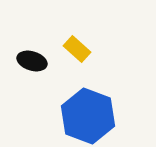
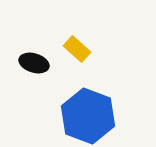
black ellipse: moved 2 px right, 2 px down
